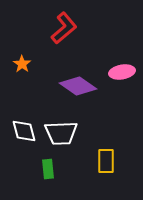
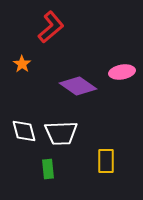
red L-shape: moved 13 px left, 1 px up
